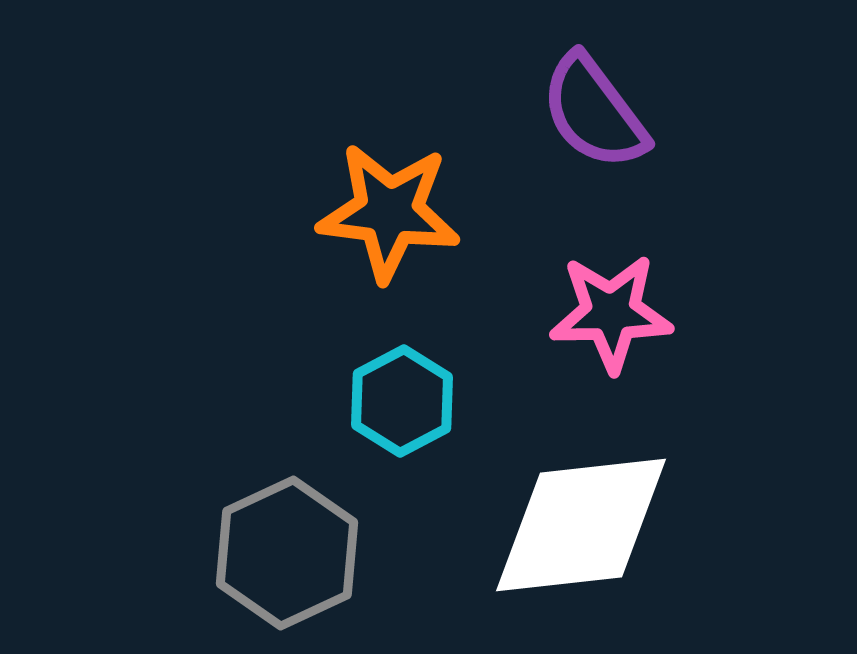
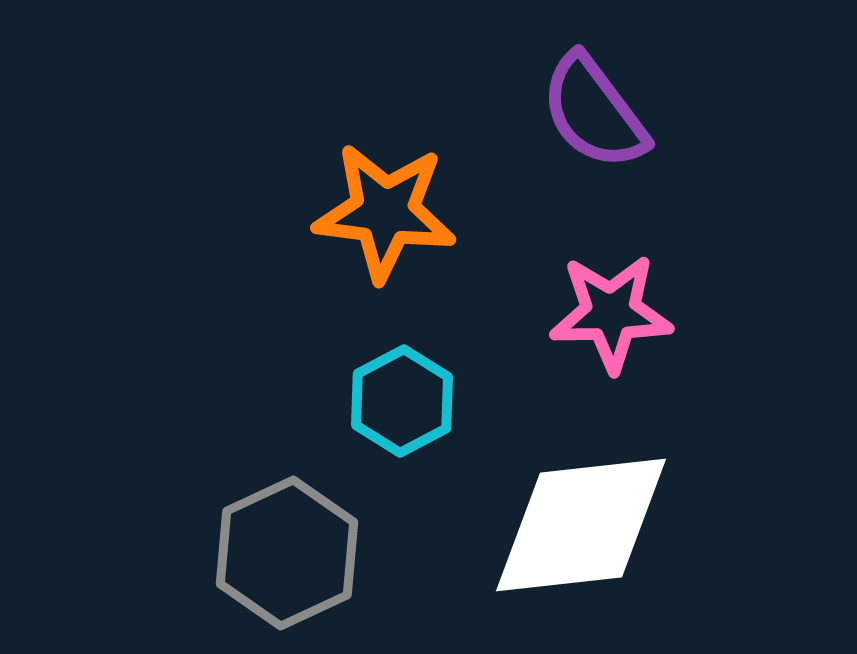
orange star: moved 4 px left
